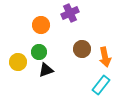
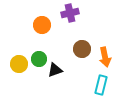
purple cross: rotated 12 degrees clockwise
orange circle: moved 1 px right
green circle: moved 7 px down
yellow circle: moved 1 px right, 2 px down
black triangle: moved 9 px right
cyan rectangle: rotated 24 degrees counterclockwise
